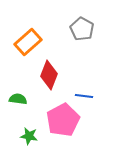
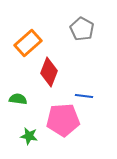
orange rectangle: moved 1 px down
red diamond: moved 3 px up
pink pentagon: rotated 24 degrees clockwise
